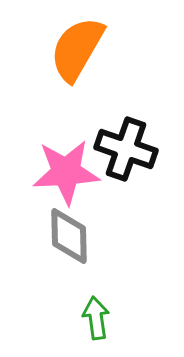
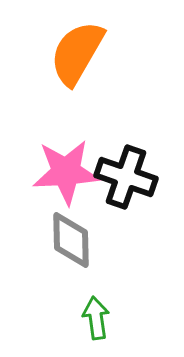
orange semicircle: moved 4 px down
black cross: moved 28 px down
gray diamond: moved 2 px right, 4 px down
